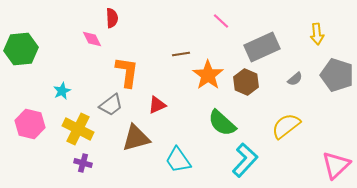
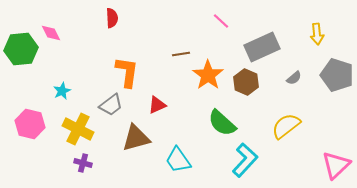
pink diamond: moved 41 px left, 6 px up
gray semicircle: moved 1 px left, 1 px up
